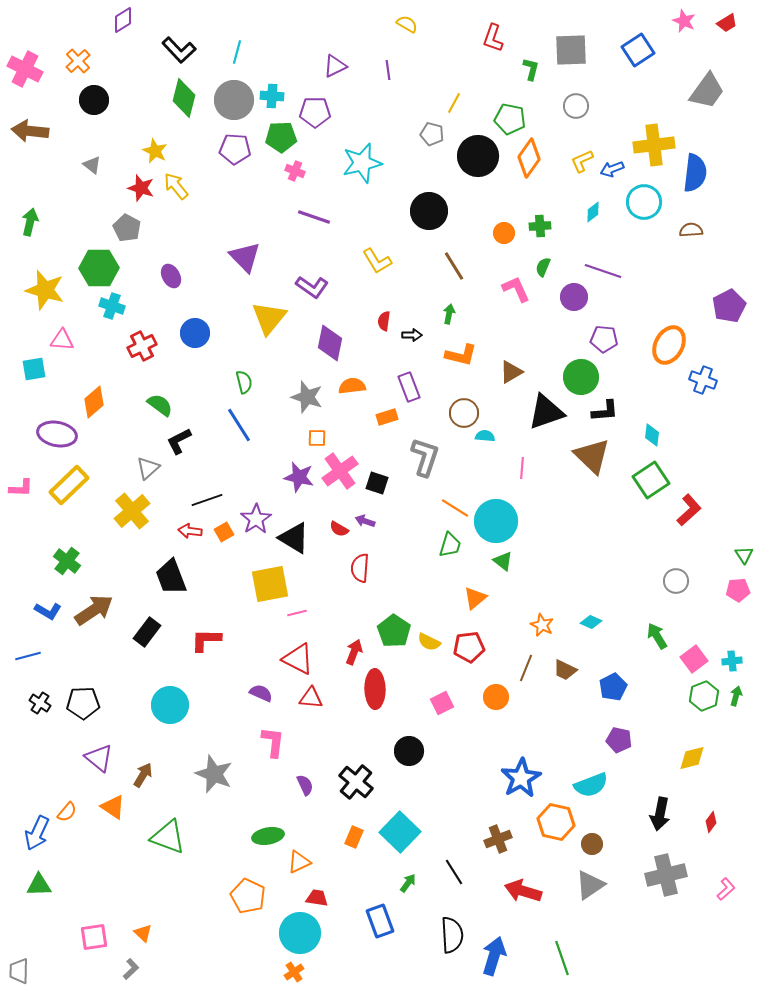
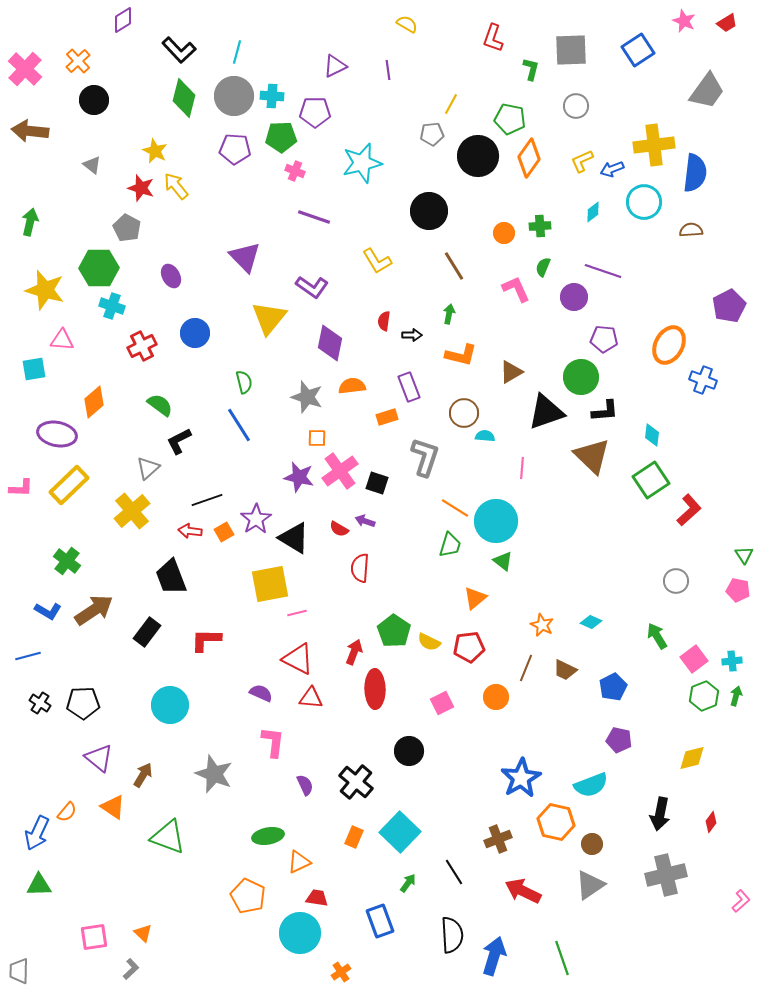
pink cross at (25, 69): rotated 16 degrees clockwise
gray circle at (234, 100): moved 4 px up
yellow line at (454, 103): moved 3 px left, 1 px down
gray pentagon at (432, 134): rotated 20 degrees counterclockwise
pink pentagon at (738, 590): rotated 15 degrees clockwise
pink L-shape at (726, 889): moved 15 px right, 12 px down
red arrow at (523, 891): rotated 9 degrees clockwise
orange cross at (294, 972): moved 47 px right
